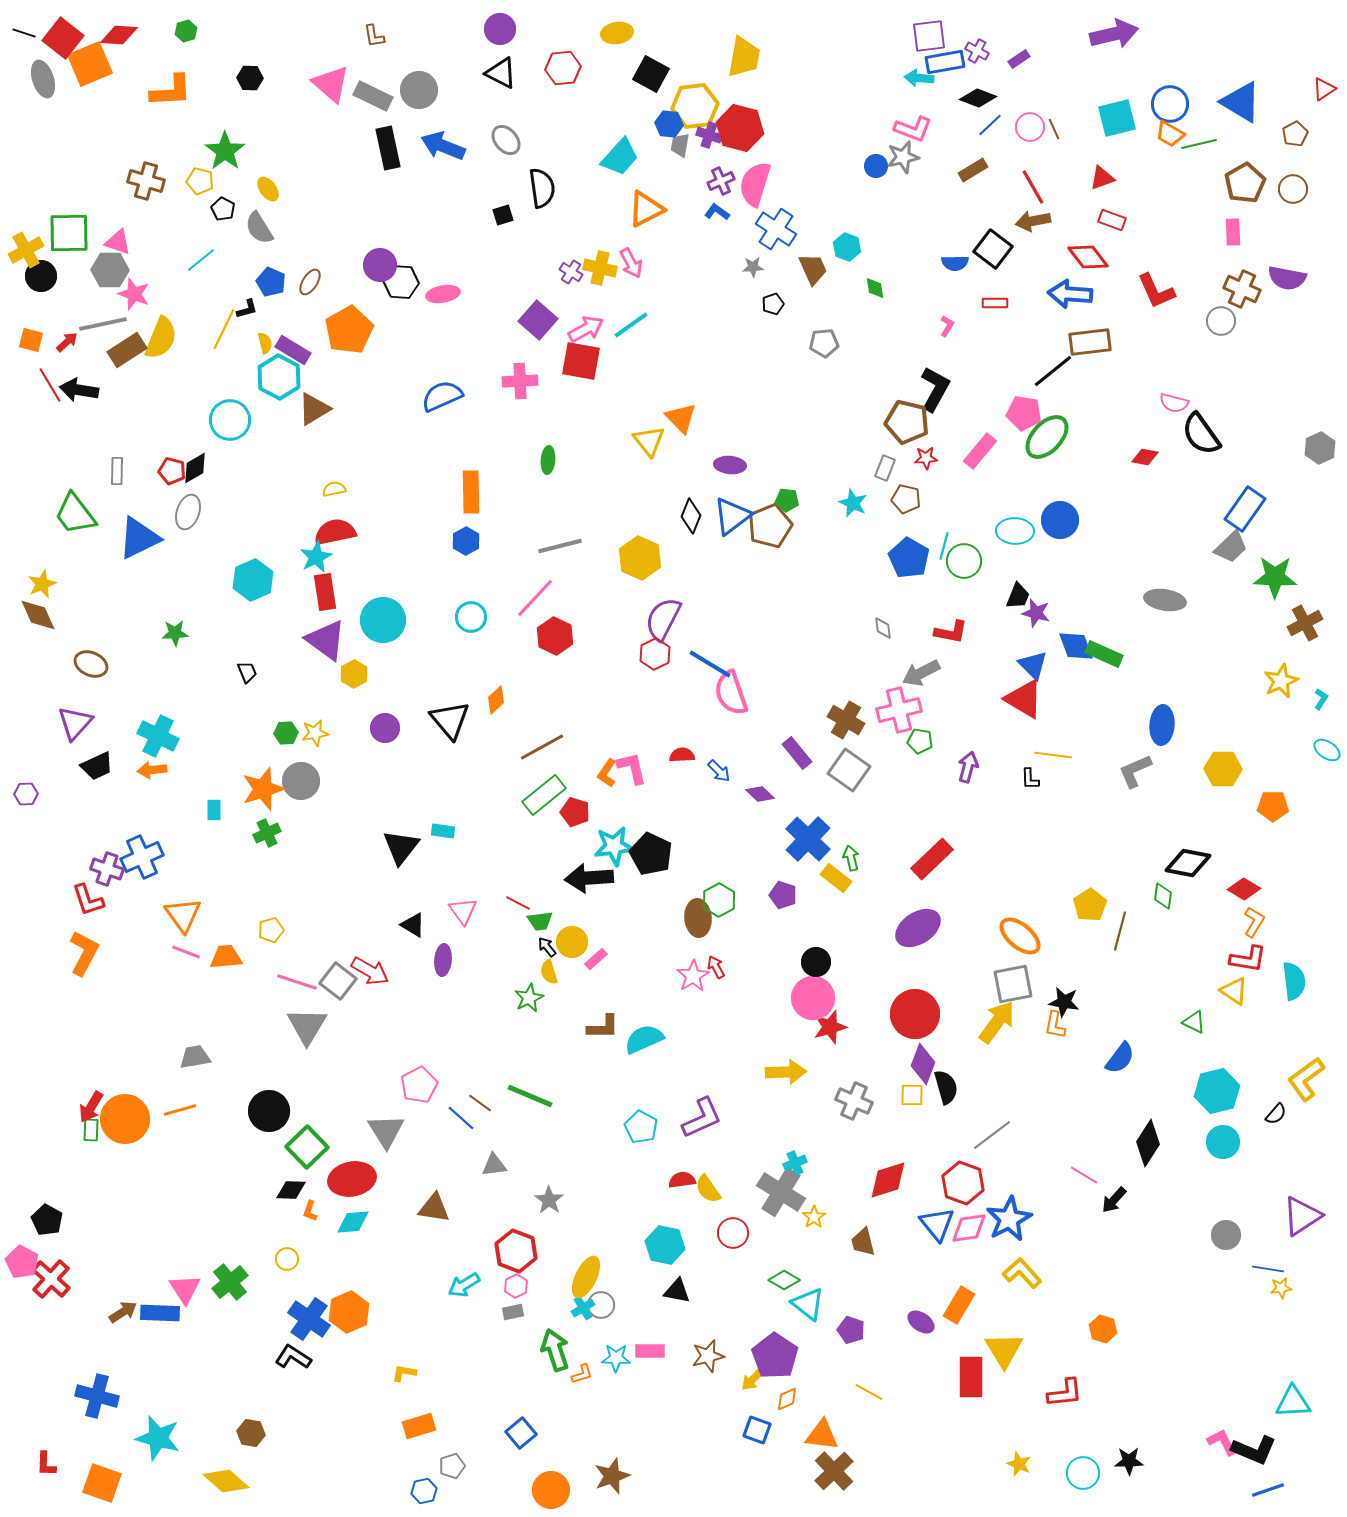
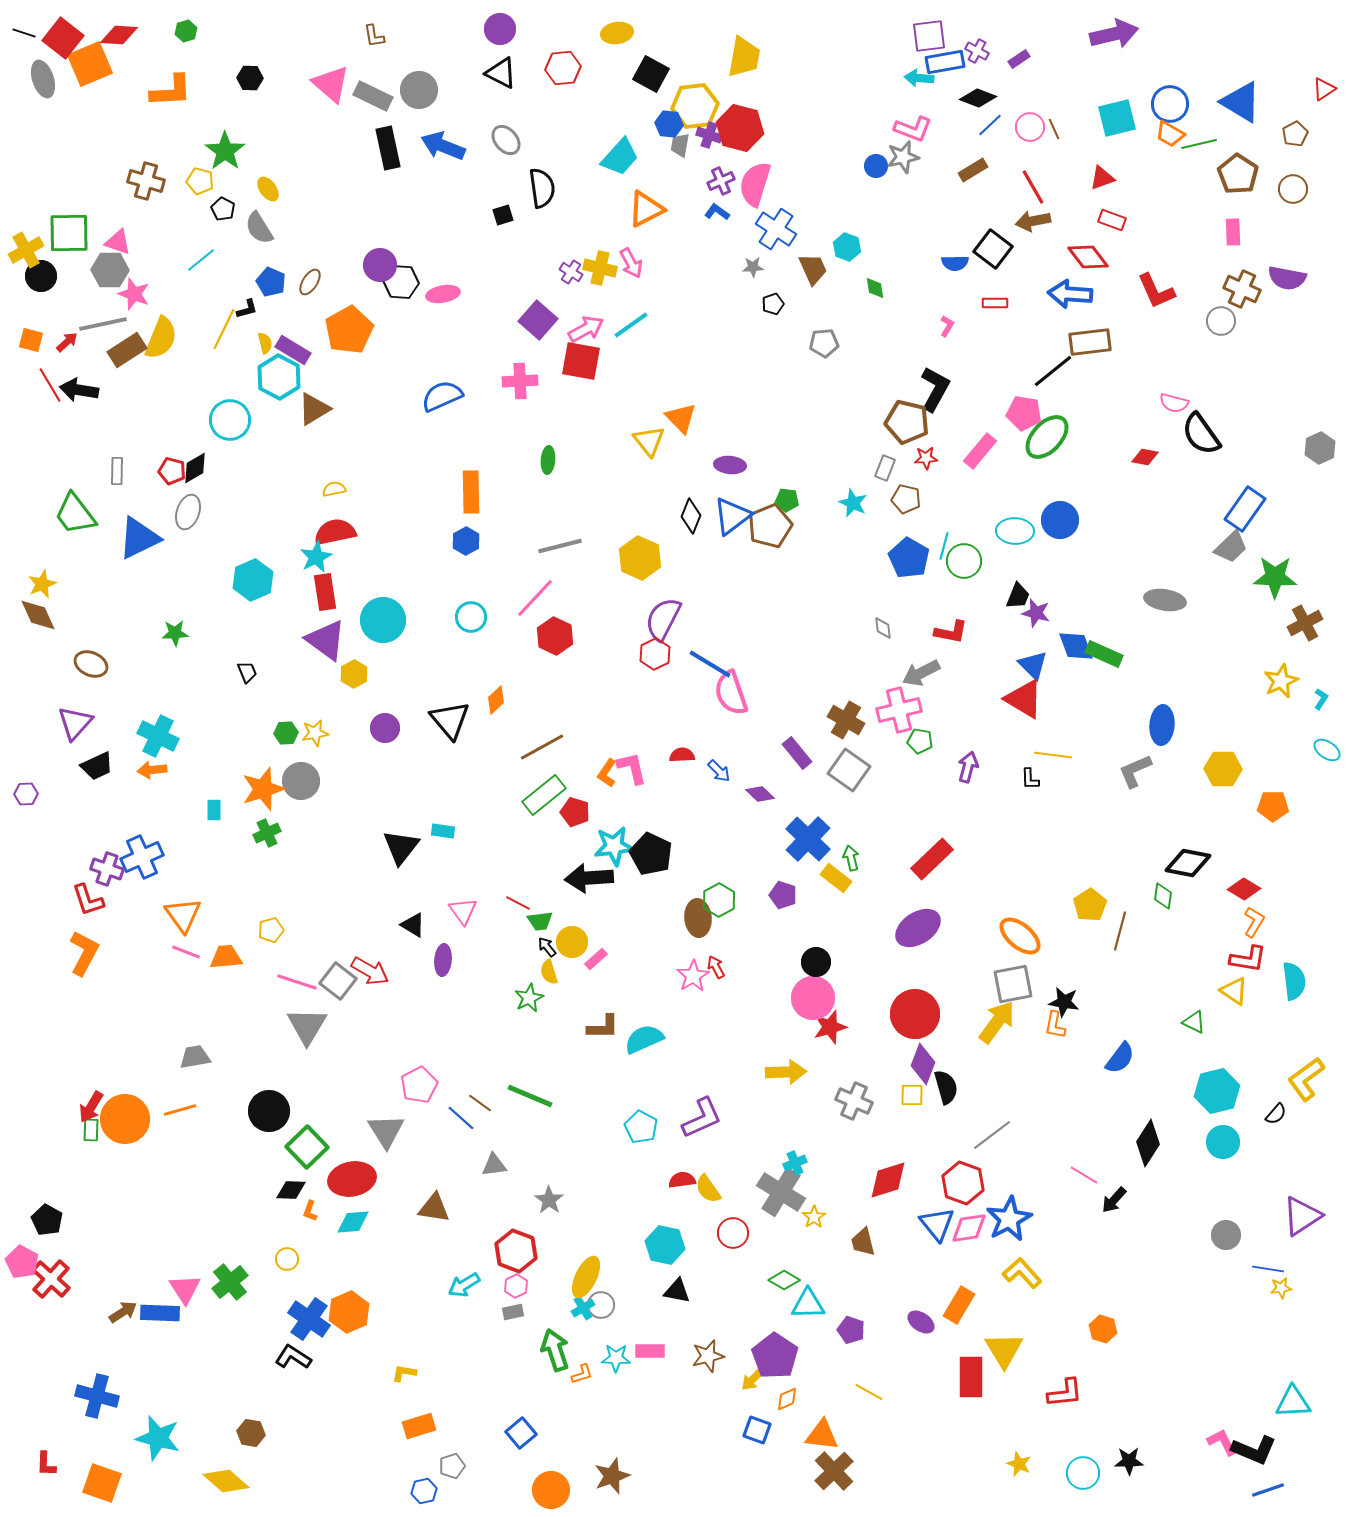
brown pentagon at (1245, 183): moved 7 px left, 9 px up; rotated 9 degrees counterclockwise
cyan triangle at (808, 1304): rotated 39 degrees counterclockwise
